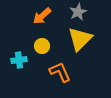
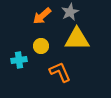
gray star: moved 8 px left
yellow triangle: moved 3 px left; rotated 44 degrees clockwise
yellow circle: moved 1 px left
